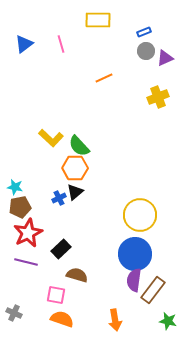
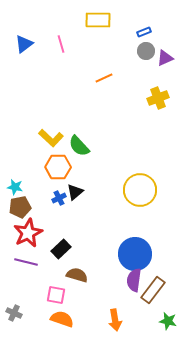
yellow cross: moved 1 px down
orange hexagon: moved 17 px left, 1 px up
yellow circle: moved 25 px up
